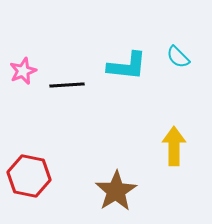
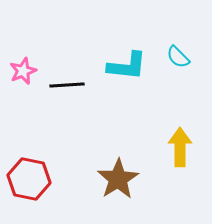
yellow arrow: moved 6 px right, 1 px down
red hexagon: moved 3 px down
brown star: moved 2 px right, 12 px up
